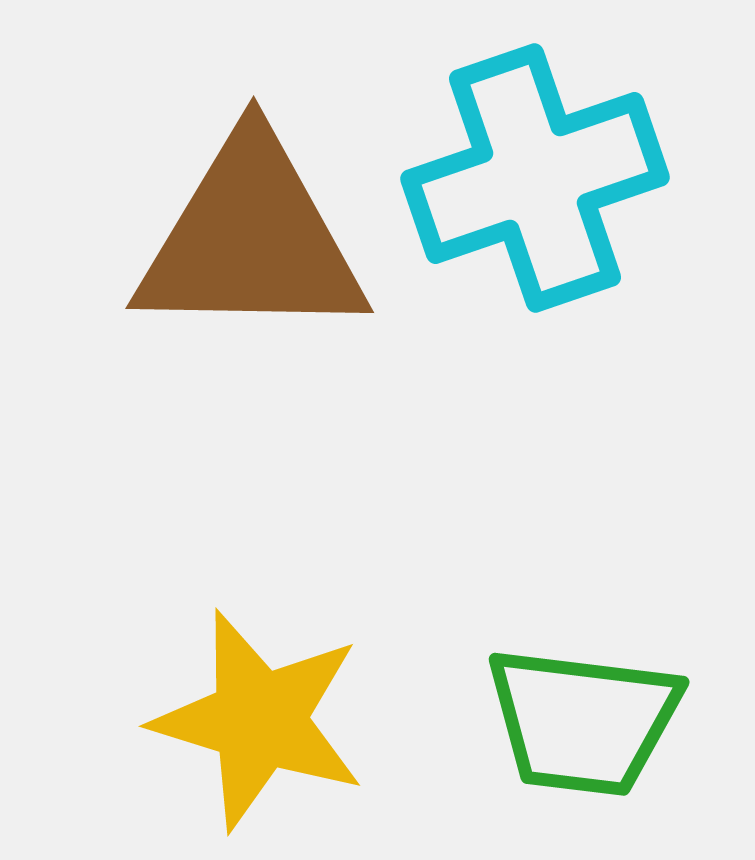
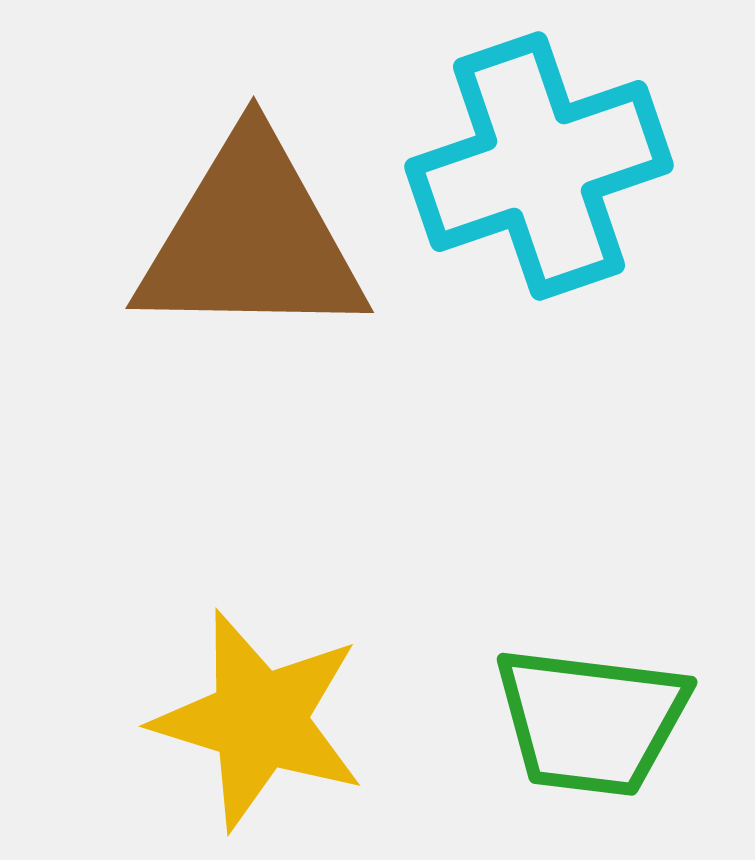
cyan cross: moved 4 px right, 12 px up
green trapezoid: moved 8 px right
